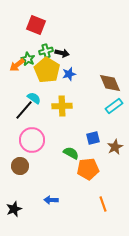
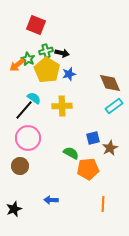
pink circle: moved 4 px left, 2 px up
brown star: moved 5 px left, 1 px down
orange line: rotated 21 degrees clockwise
